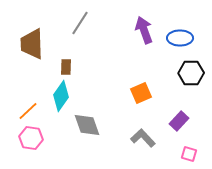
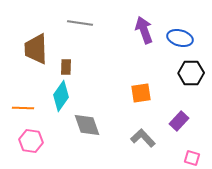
gray line: rotated 65 degrees clockwise
blue ellipse: rotated 15 degrees clockwise
brown trapezoid: moved 4 px right, 5 px down
orange square: rotated 15 degrees clockwise
orange line: moved 5 px left, 3 px up; rotated 45 degrees clockwise
pink hexagon: moved 3 px down
pink square: moved 3 px right, 4 px down
